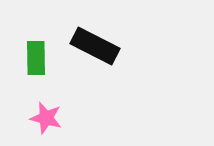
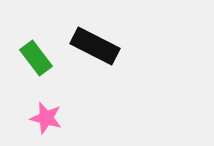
green rectangle: rotated 36 degrees counterclockwise
